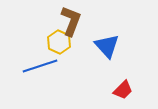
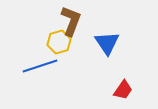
yellow hexagon: rotated 20 degrees clockwise
blue triangle: moved 3 px up; rotated 8 degrees clockwise
red trapezoid: rotated 10 degrees counterclockwise
